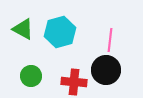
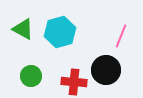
pink line: moved 11 px right, 4 px up; rotated 15 degrees clockwise
